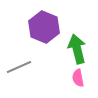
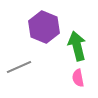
green arrow: moved 3 px up
